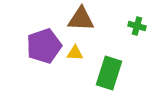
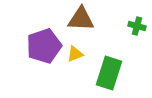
yellow triangle: moved 1 px down; rotated 24 degrees counterclockwise
